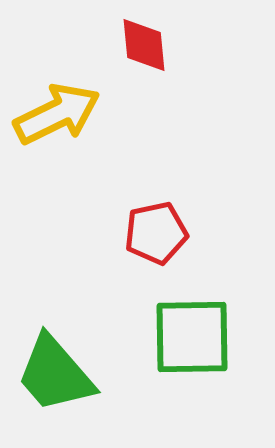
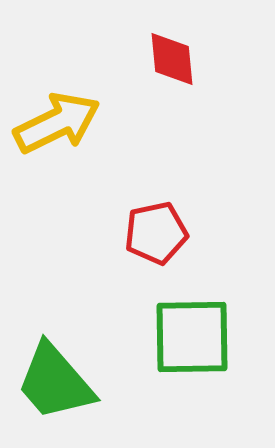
red diamond: moved 28 px right, 14 px down
yellow arrow: moved 9 px down
green trapezoid: moved 8 px down
